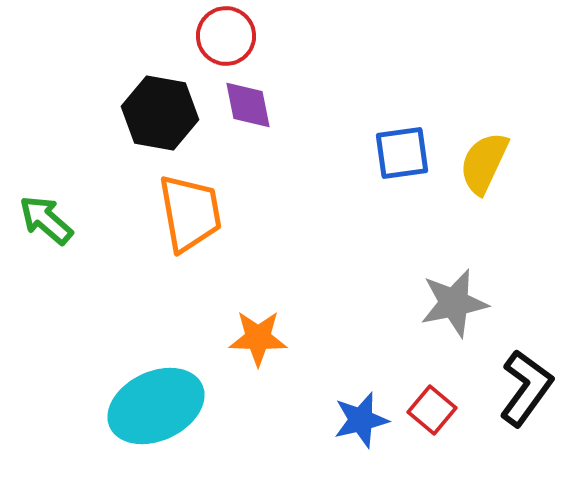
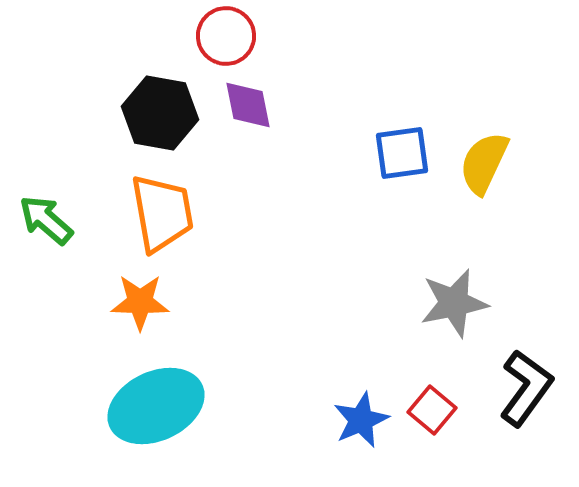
orange trapezoid: moved 28 px left
orange star: moved 118 px left, 36 px up
blue star: rotated 10 degrees counterclockwise
